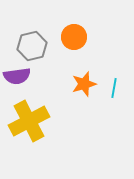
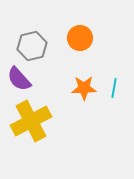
orange circle: moved 6 px right, 1 px down
purple semicircle: moved 2 px right, 3 px down; rotated 56 degrees clockwise
orange star: moved 4 px down; rotated 15 degrees clockwise
yellow cross: moved 2 px right
